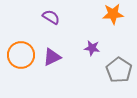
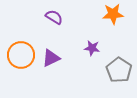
purple semicircle: moved 3 px right
purple triangle: moved 1 px left, 1 px down
